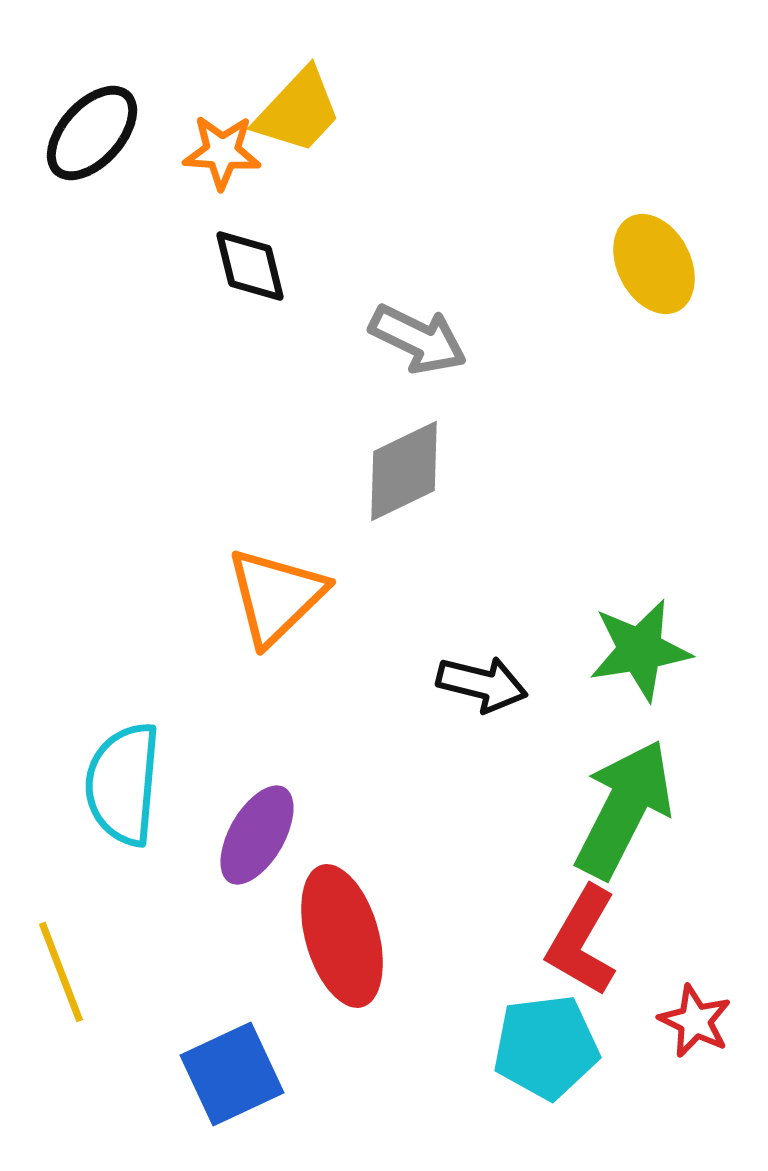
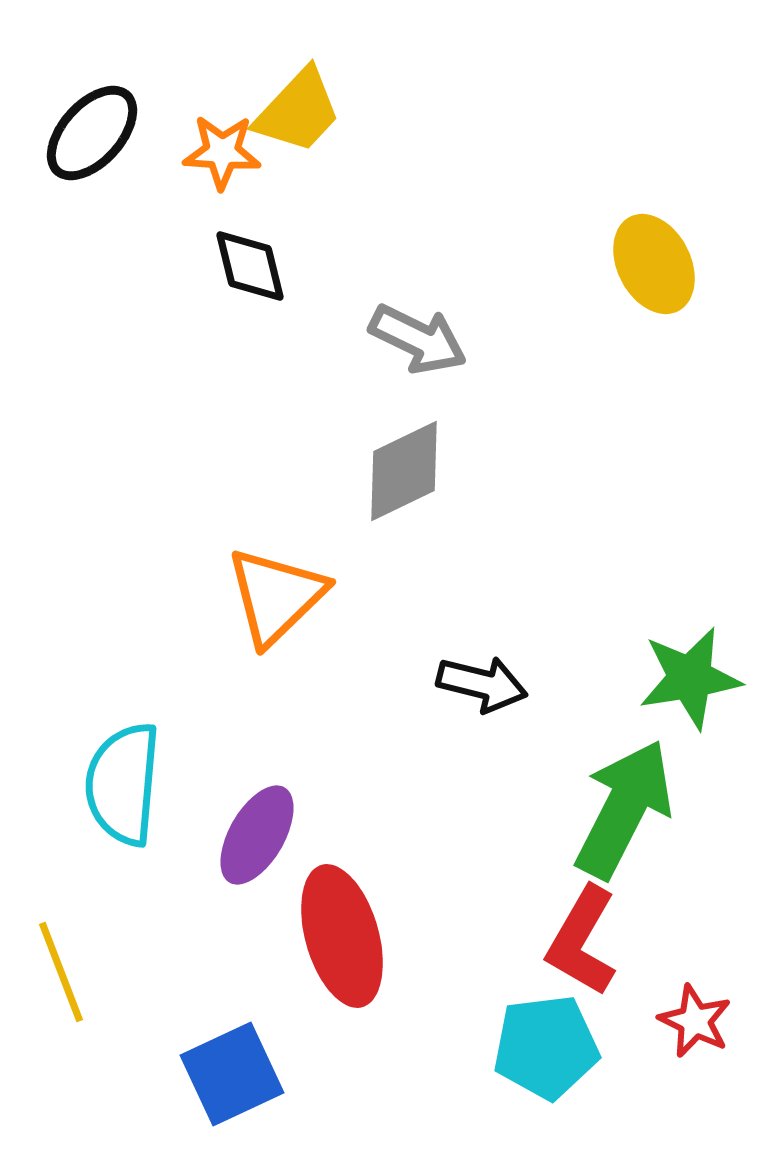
green star: moved 50 px right, 28 px down
